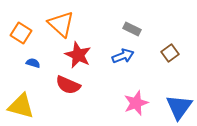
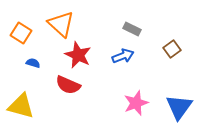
brown square: moved 2 px right, 4 px up
